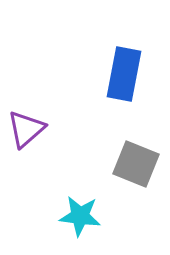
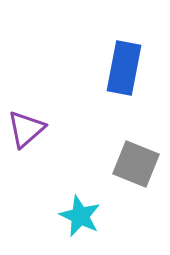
blue rectangle: moved 6 px up
cyan star: rotated 18 degrees clockwise
